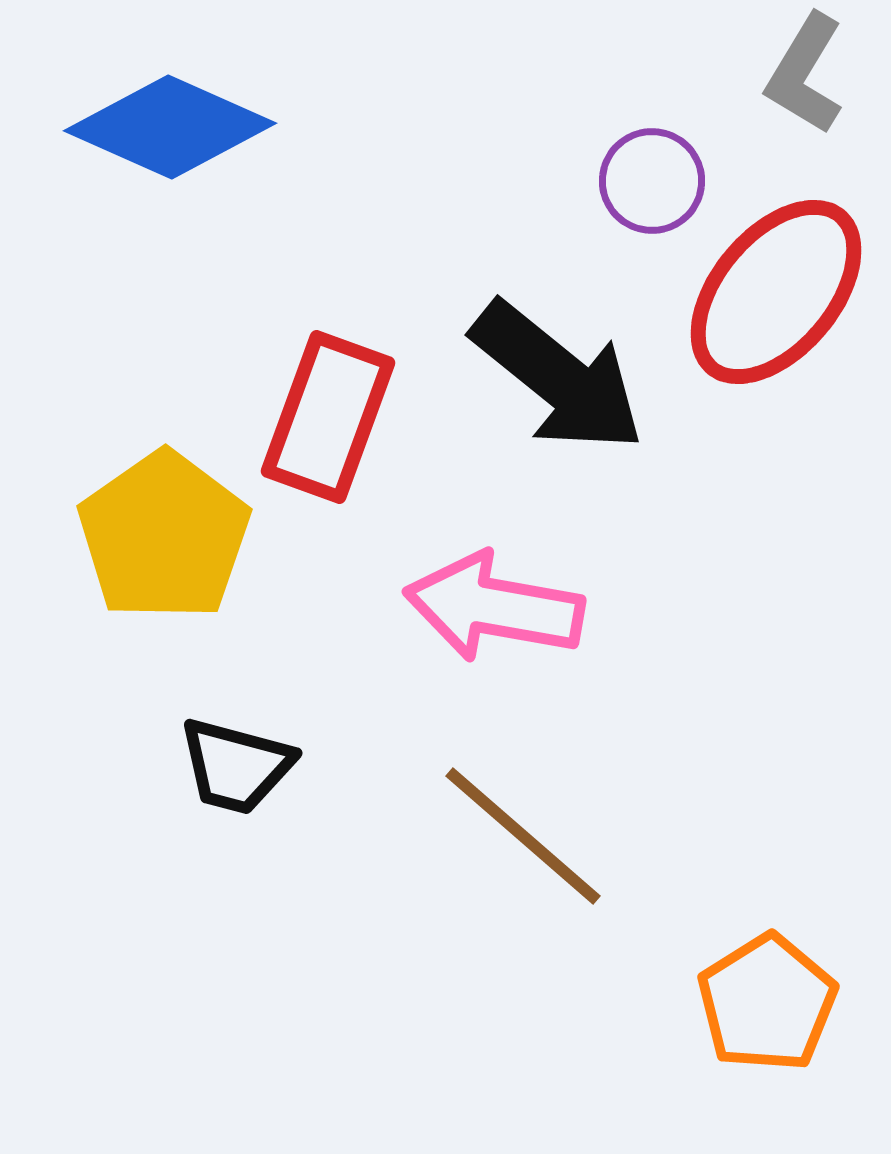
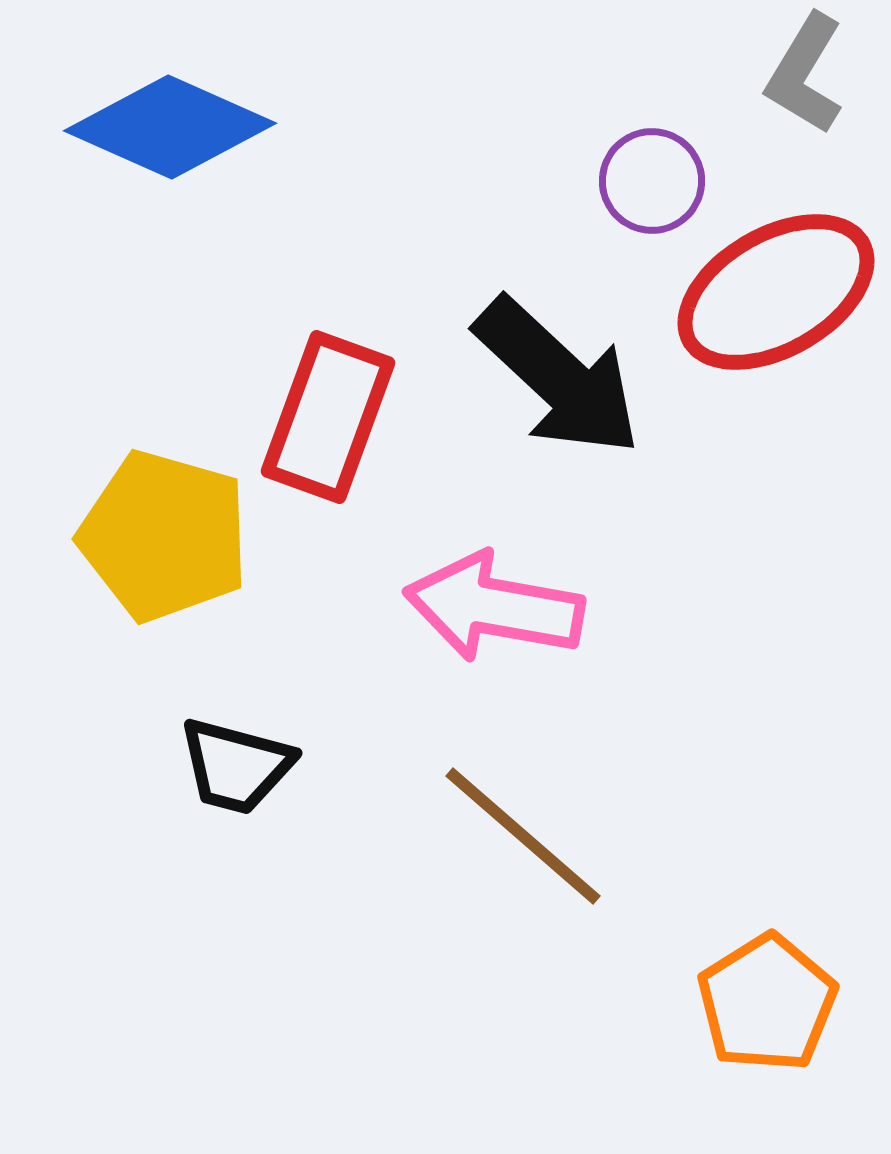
red ellipse: rotated 20 degrees clockwise
black arrow: rotated 4 degrees clockwise
yellow pentagon: rotated 21 degrees counterclockwise
